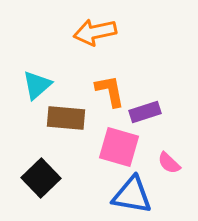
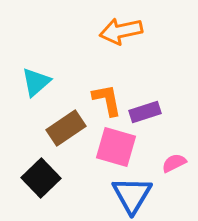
orange arrow: moved 26 px right, 1 px up
cyan triangle: moved 1 px left, 3 px up
orange L-shape: moved 3 px left, 9 px down
brown rectangle: moved 10 px down; rotated 39 degrees counterclockwise
pink square: moved 3 px left
pink semicircle: moved 5 px right; rotated 110 degrees clockwise
blue triangle: rotated 51 degrees clockwise
